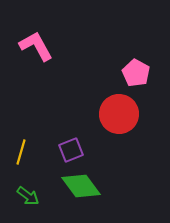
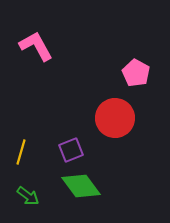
red circle: moved 4 px left, 4 px down
